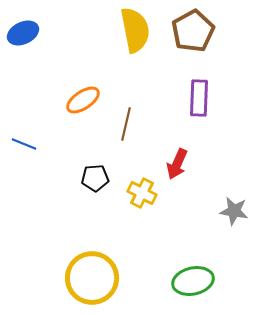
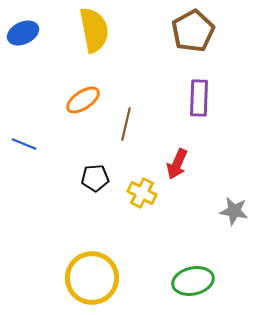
yellow semicircle: moved 41 px left
